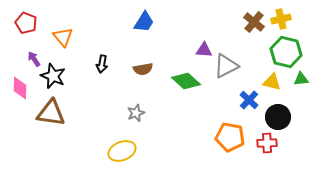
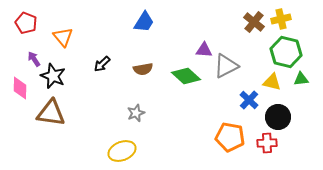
black arrow: rotated 36 degrees clockwise
green diamond: moved 5 px up
